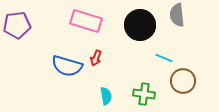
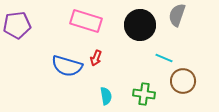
gray semicircle: rotated 25 degrees clockwise
